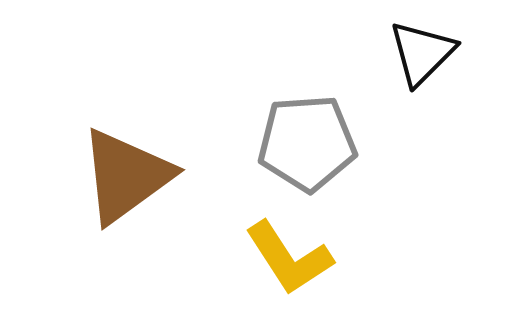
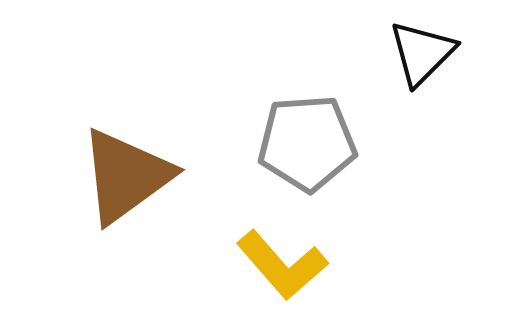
yellow L-shape: moved 7 px left, 7 px down; rotated 8 degrees counterclockwise
